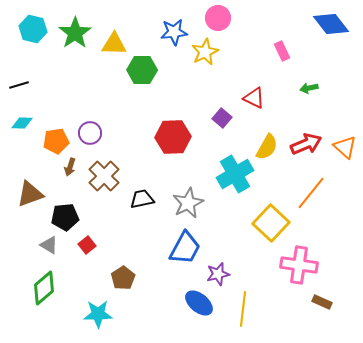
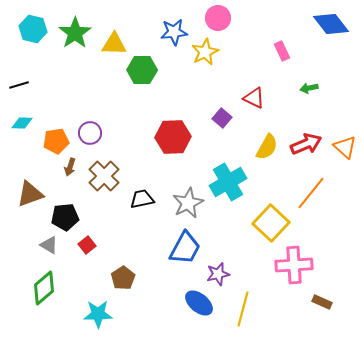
cyan cross: moved 7 px left, 8 px down
pink cross: moved 5 px left; rotated 12 degrees counterclockwise
yellow line: rotated 8 degrees clockwise
